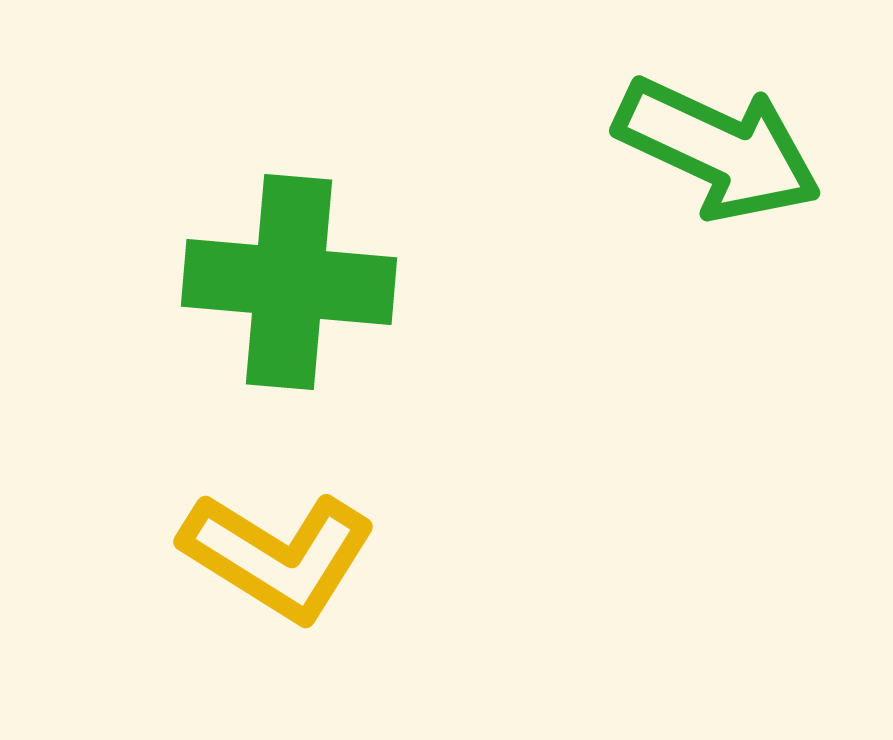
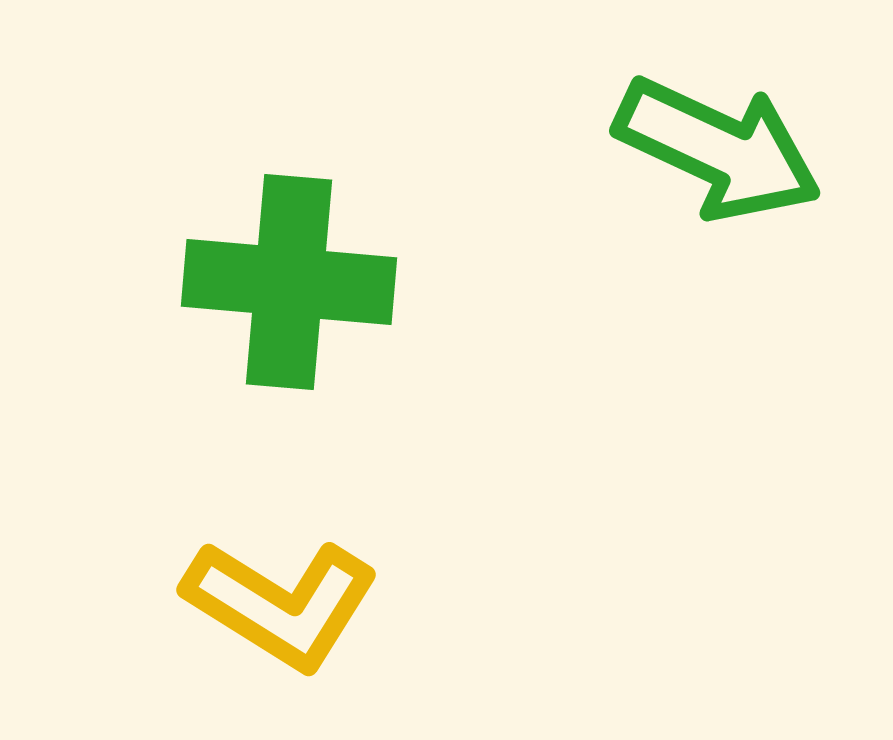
yellow L-shape: moved 3 px right, 48 px down
